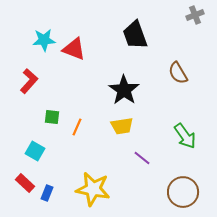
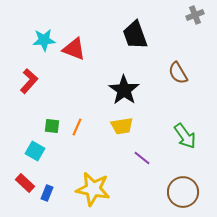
green square: moved 9 px down
